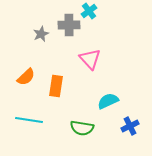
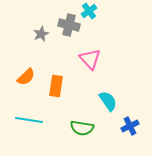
gray cross: rotated 15 degrees clockwise
cyan semicircle: rotated 80 degrees clockwise
